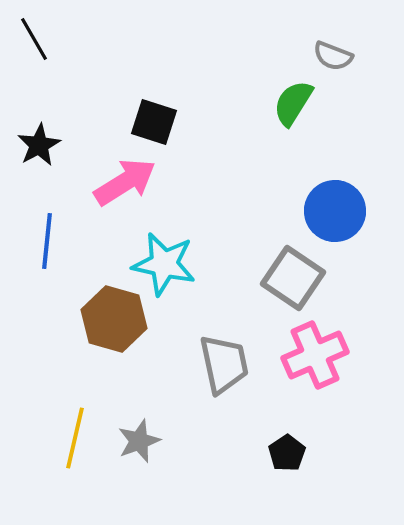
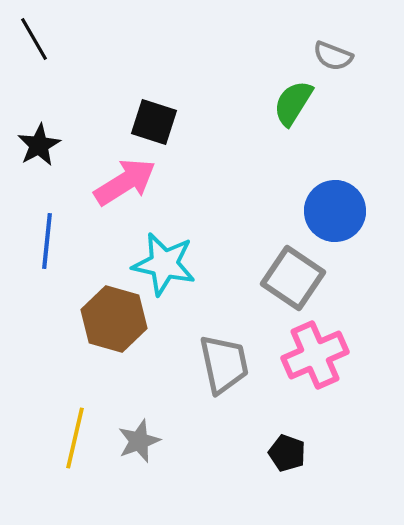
black pentagon: rotated 18 degrees counterclockwise
